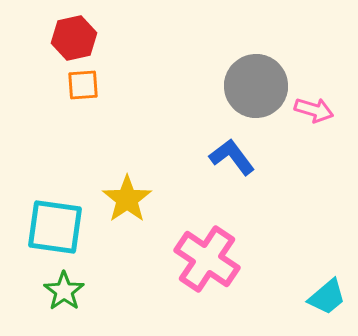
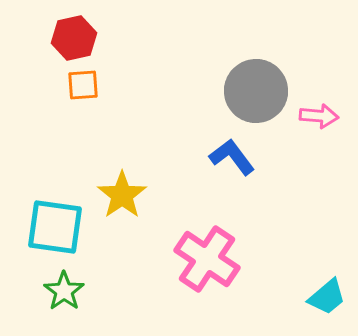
gray circle: moved 5 px down
pink arrow: moved 5 px right, 6 px down; rotated 12 degrees counterclockwise
yellow star: moved 5 px left, 4 px up
